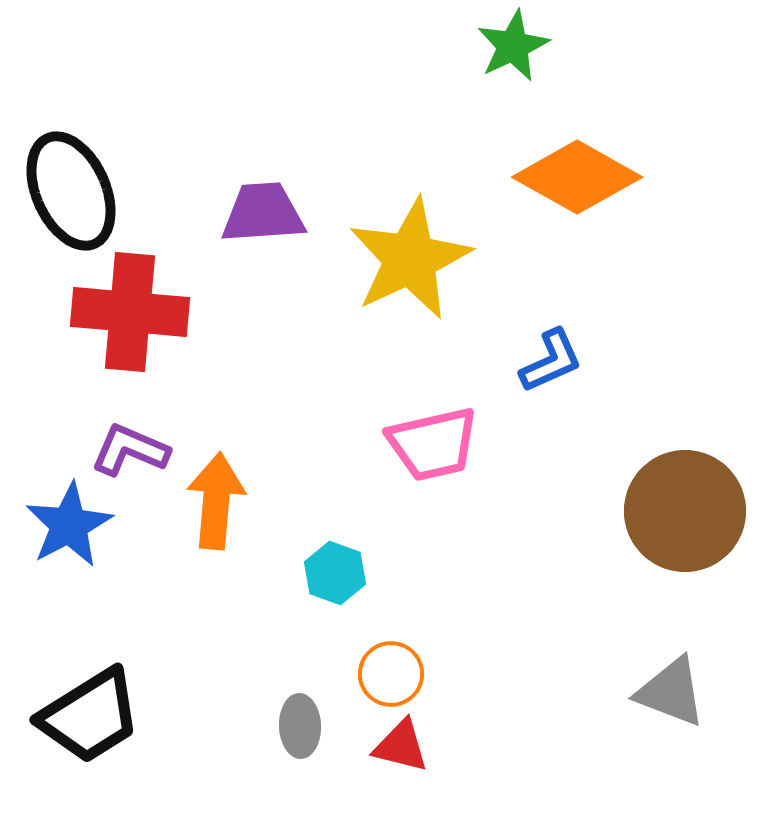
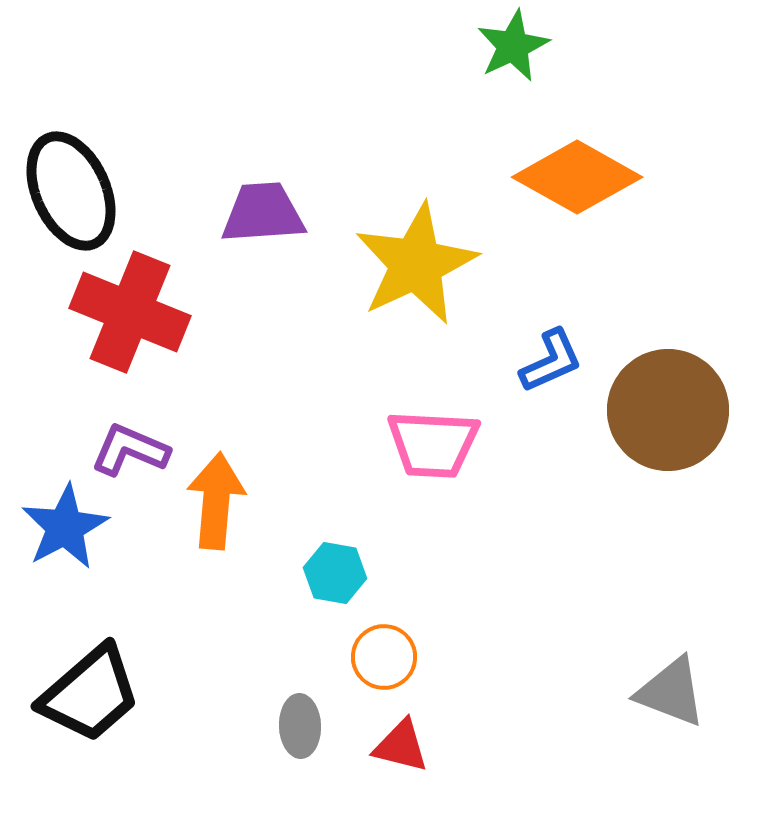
yellow star: moved 6 px right, 5 px down
red cross: rotated 17 degrees clockwise
pink trapezoid: rotated 16 degrees clockwise
brown circle: moved 17 px left, 101 px up
blue star: moved 4 px left, 2 px down
cyan hexagon: rotated 10 degrees counterclockwise
orange circle: moved 7 px left, 17 px up
black trapezoid: moved 22 px up; rotated 9 degrees counterclockwise
